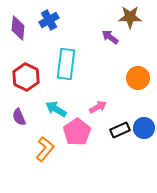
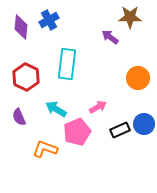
purple diamond: moved 3 px right, 1 px up
cyan rectangle: moved 1 px right
blue circle: moved 4 px up
pink pentagon: rotated 12 degrees clockwise
orange L-shape: rotated 110 degrees counterclockwise
